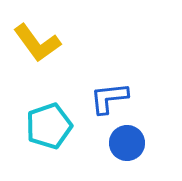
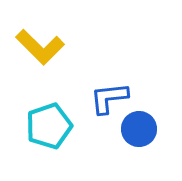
yellow L-shape: moved 3 px right, 4 px down; rotated 9 degrees counterclockwise
blue circle: moved 12 px right, 14 px up
